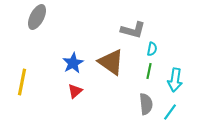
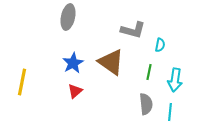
gray ellipse: moved 31 px right; rotated 15 degrees counterclockwise
cyan semicircle: moved 8 px right, 4 px up
green line: moved 1 px down
cyan line: rotated 30 degrees counterclockwise
